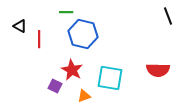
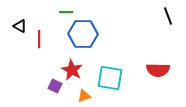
blue hexagon: rotated 12 degrees counterclockwise
